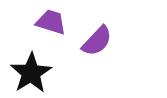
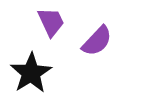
purple trapezoid: rotated 48 degrees clockwise
